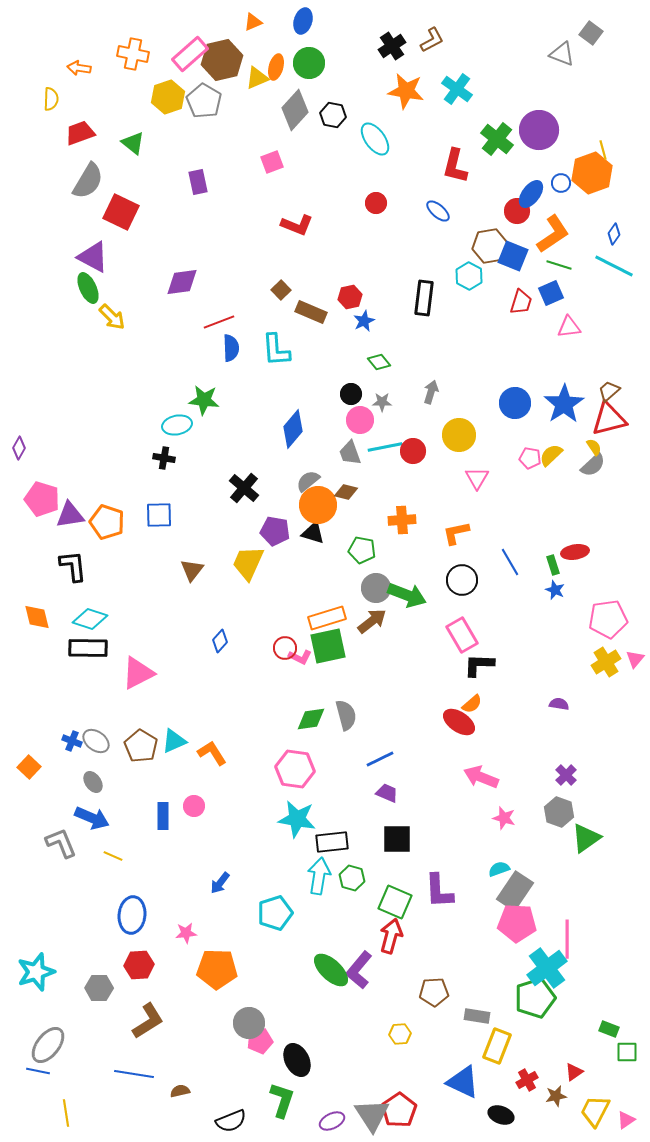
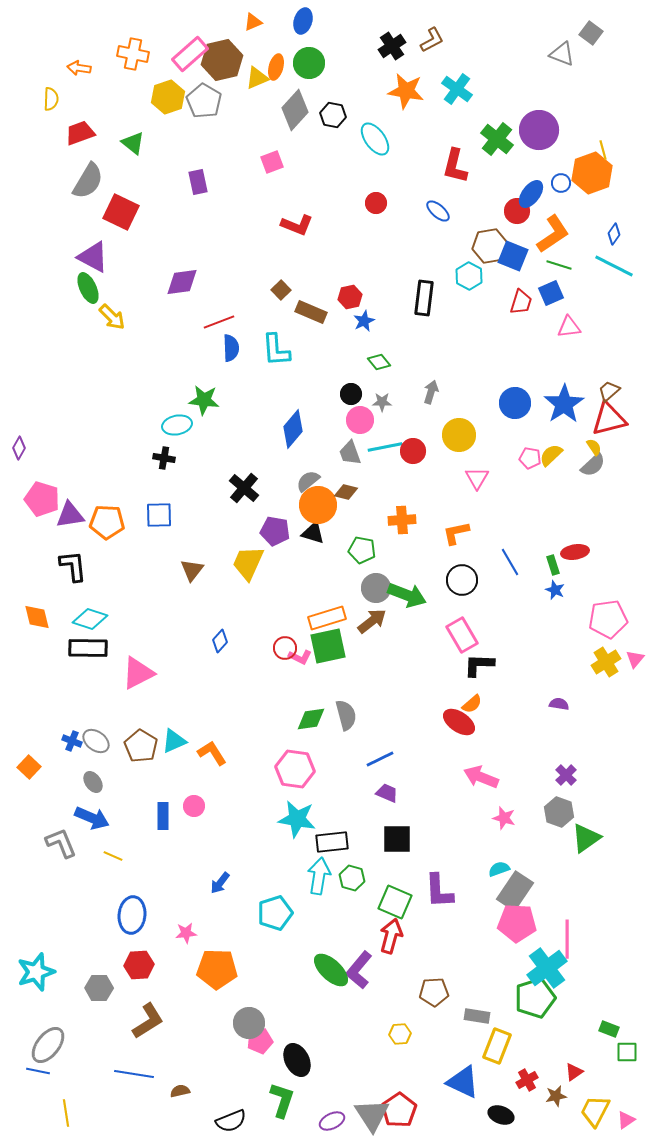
orange pentagon at (107, 522): rotated 16 degrees counterclockwise
